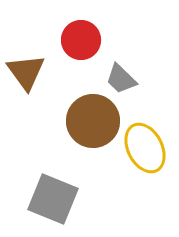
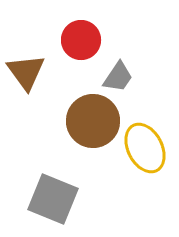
gray trapezoid: moved 3 px left, 2 px up; rotated 100 degrees counterclockwise
